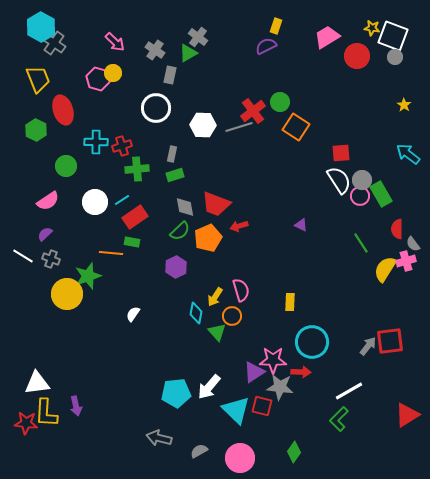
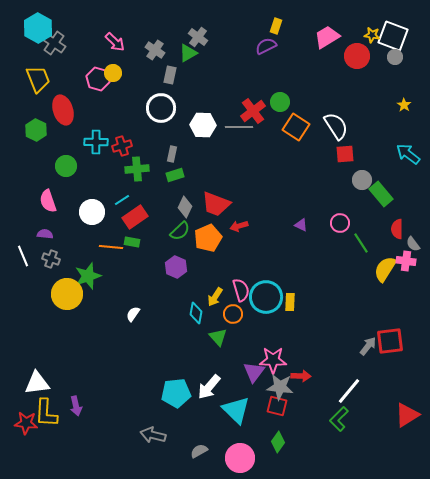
cyan hexagon at (41, 27): moved 3 px left, 1 px down
yellow star at (372, 28): moved 7 px down
white circle at (156, 108): moved 5 px right
gray line at (239, 127): rotated 16 degrees clockwise
red square at (341, 153): moved 4 px right, 1 px down
white semicircle at (339, 180): moved 3 px left, 54 px up
green rectangle at (381, 194): rotated 10 degrees counterclockwise
pink circle at (360, 196): moved 20 px left, 27 px down
pink semicircle at (48, 201): rotated 105 degrees clockwise
white circle at (95, 202): moved 3 px left, 10 px down
gray diamond at (185, 207): rotated 35 degrees clockwise
purple semicircle at (45, 234): rotated 49 degrees clockwise
orange line at (111, 253): moved 6 px up
white line at (23, 256): rotated 35 degrees clockwise
pink cross at (406, 261): rotated 24 degrees clockwise
purple hexagon at (176, 267): rotated 10 degrees counterclockwise
orange circle at (232, 316): moved 1 px right, 2 px up
green triangle at (217, 332): moved 1 px right, 5 px down
cyan circle at (312, 342): moved 46 px left, 45 px up
purple triangle at (254, 372): rotated 20 degrees counterclockwise
red arrow at (301, 372): moved 4 px down
white line at (349, 391): rotated 20 degrees counterclockwise
red square at (262, 406): moved 15 px right
gray arrow at (159, 438): moved 6 px left, 3 px up
green diamond at (294, 452): moved 16 px left, 10 px up
